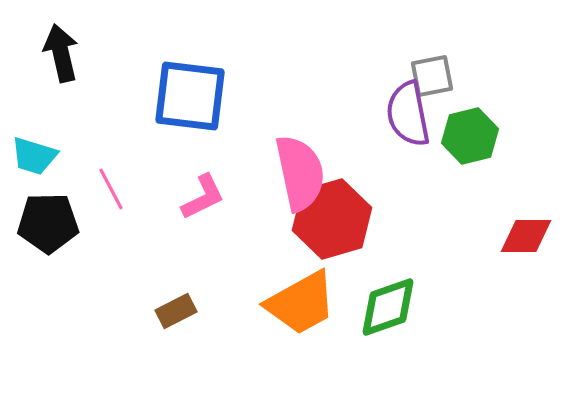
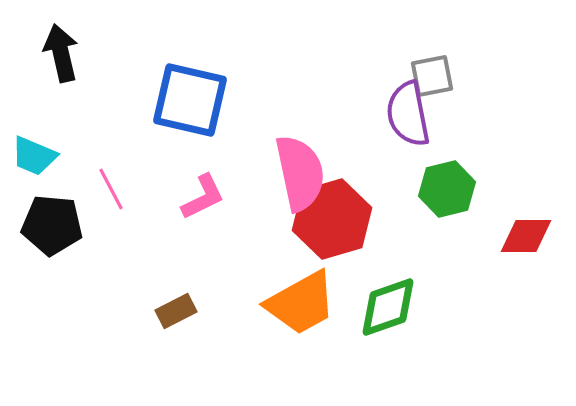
blue square: moved 4 px down; rotated 6 degrees clockwise
green hexagon: moved 23 px left, 53 px down
cyan trapezoid: rotated 6 degrees clockwise
black pentagon: moved 4 px right, 2 px down; rotated 6 degrees clockwise
